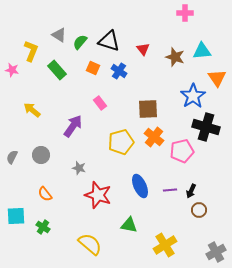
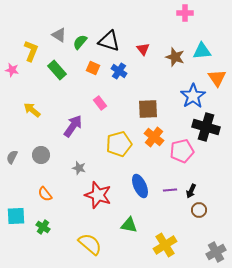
yellow pentagon: moved 2 px left, 2 px down
